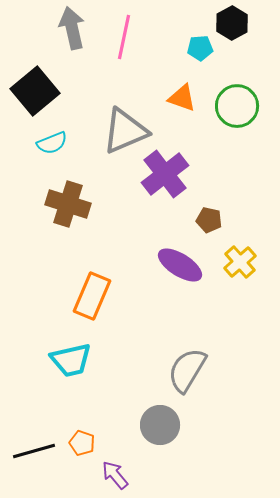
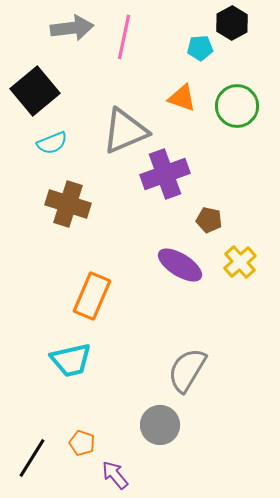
gray arrow: rotated 96 degrees clockwise
purple cross: rotated 18 degrees clockwise
black line: moved 2 px left, 7 px down; rotated 42 degrees counterclockwise
